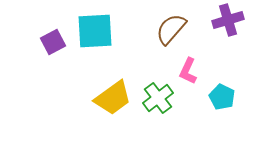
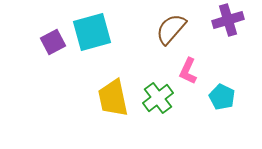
cyan square: moved 3 px left, 1 px down; rotated 12 degrees counterclockwise
yellow trapezoid: rotated 114 degrees clockwise
